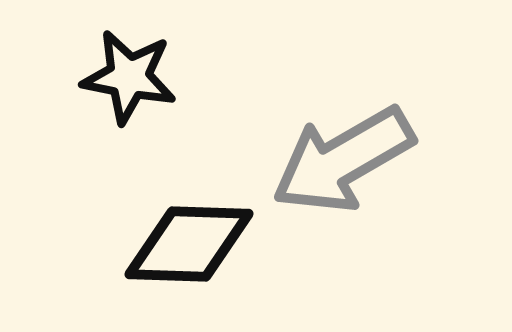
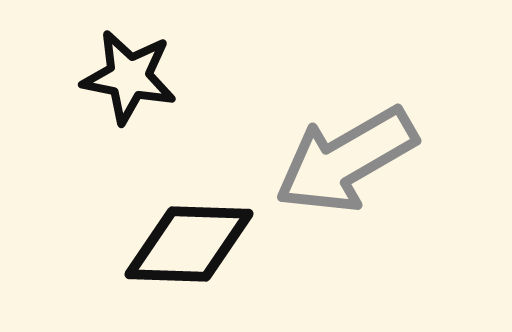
gray arrow: moved 3 px right
